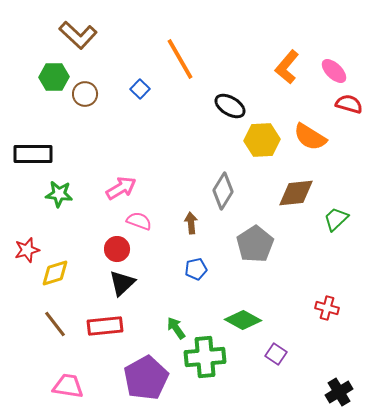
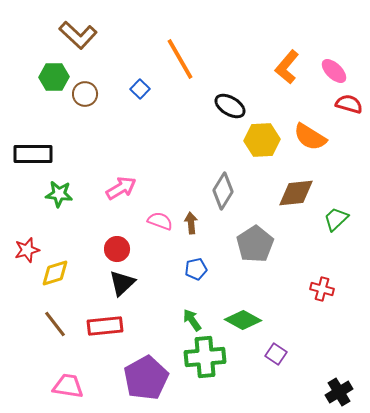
pink semicircle: moved 21 px right
red cross: moved 5 px left, 19 px up
green arrow: moved 16 px right, 8 px up
